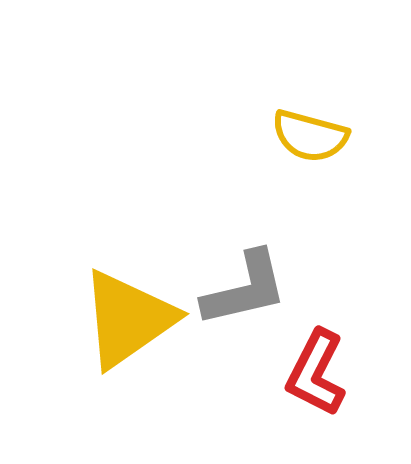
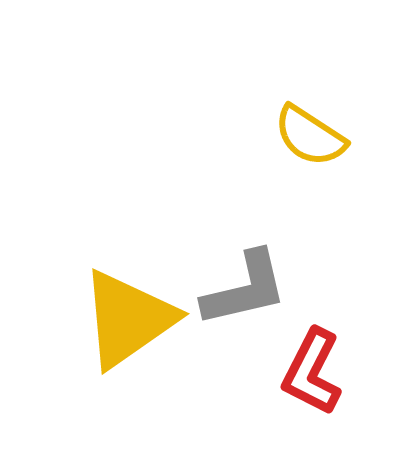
yellow semicircle: rotated 18 degrees clockwise
red L-shape: moved 4 px left, 1 px up
